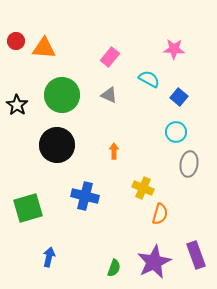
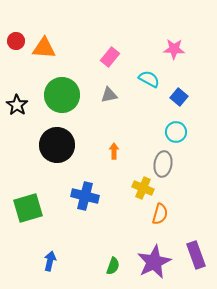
gray triangle: rotated 36 degrees counterclockwise
gray ellipse: moved 26 px left
blue arrow: moved 1 px right, 4 px down
green semicircle: moved 1 px left, 2 px up
